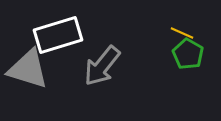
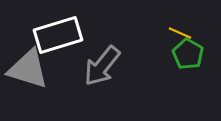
yellow line: moved 2 px left
